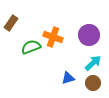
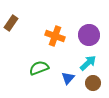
orange cross: moved 2 px right, 1 px up
green semicircle: moved 8 px right, 21 px down
cyan arrow: moved 5 px left
blue triangle: rotated 32 degrees counterclockwise
